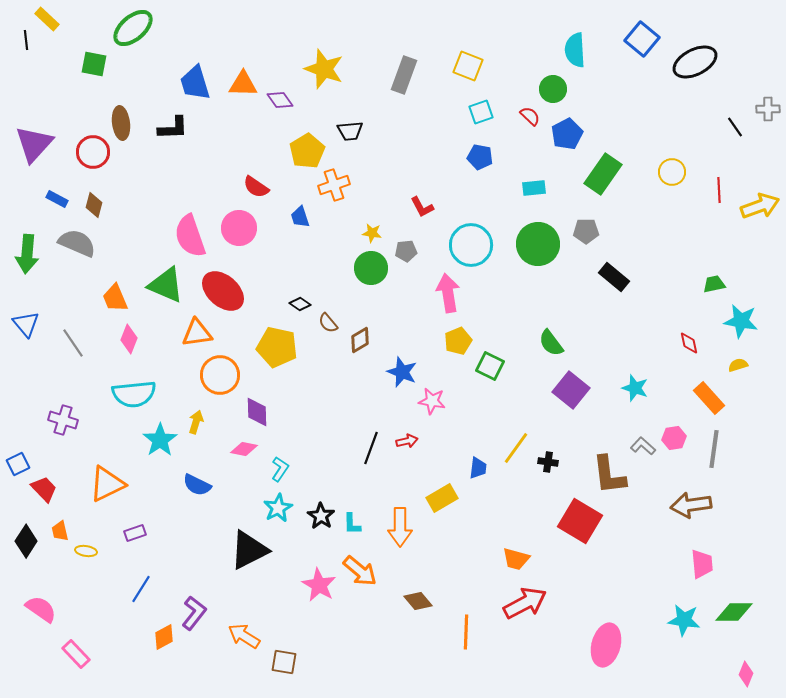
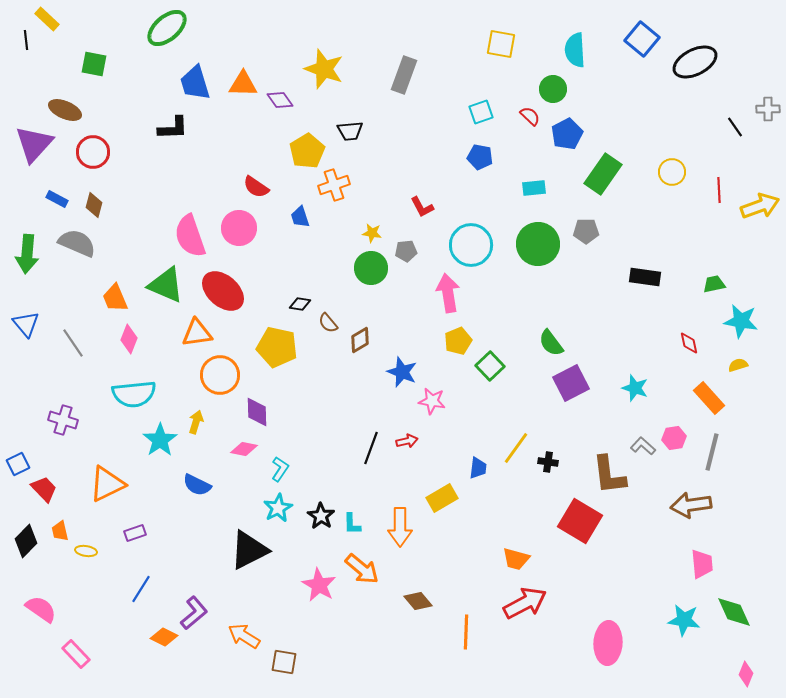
green ellipse at (133, 28): moved 34 px right
yellow square at (468, 66): moved 33 px right, 22 px up; rotated 12 degrees counterclockwise
brown ellipse at (121, 123): moved 56 px left, 13 px up; rotated 60 degrees counterclockwise
black rectangle at (614, 277): moved 31 px right; rotated 32 degrees counterclockwise
black diamond at (300, 304): rotated 25 degrees counterclockwise
green square at (490, 366): rotated 20 degrees clockwise
purple square at (571, 390): moved 7 px up; rotated 24 degrees clockwise
gray line at (714, 449): moved 2 px left, 3 px down; rotated 6 degrees clockwise
black diamond at (26, 541): rotated 12 degrees clockwise
orange arrow at (360, 571): moved 2 px right, 2 px up
green diamond at (734, 612): rotated 66 degrees clockwise
purple L-shape at (194, 613): rotated 12 degrees clockwise
orange diamond at (164, 637): rotated 56 degrees clockwise
pink ellipse at (606, 645): moved 2 px right, 2 px up; rotated 12 degrees counterclockwise
